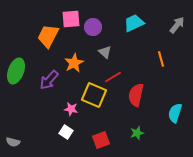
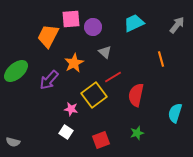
green ellipse: rotated 30 degrees clockwise
yellow square: rotated 30 degrees clockwise
